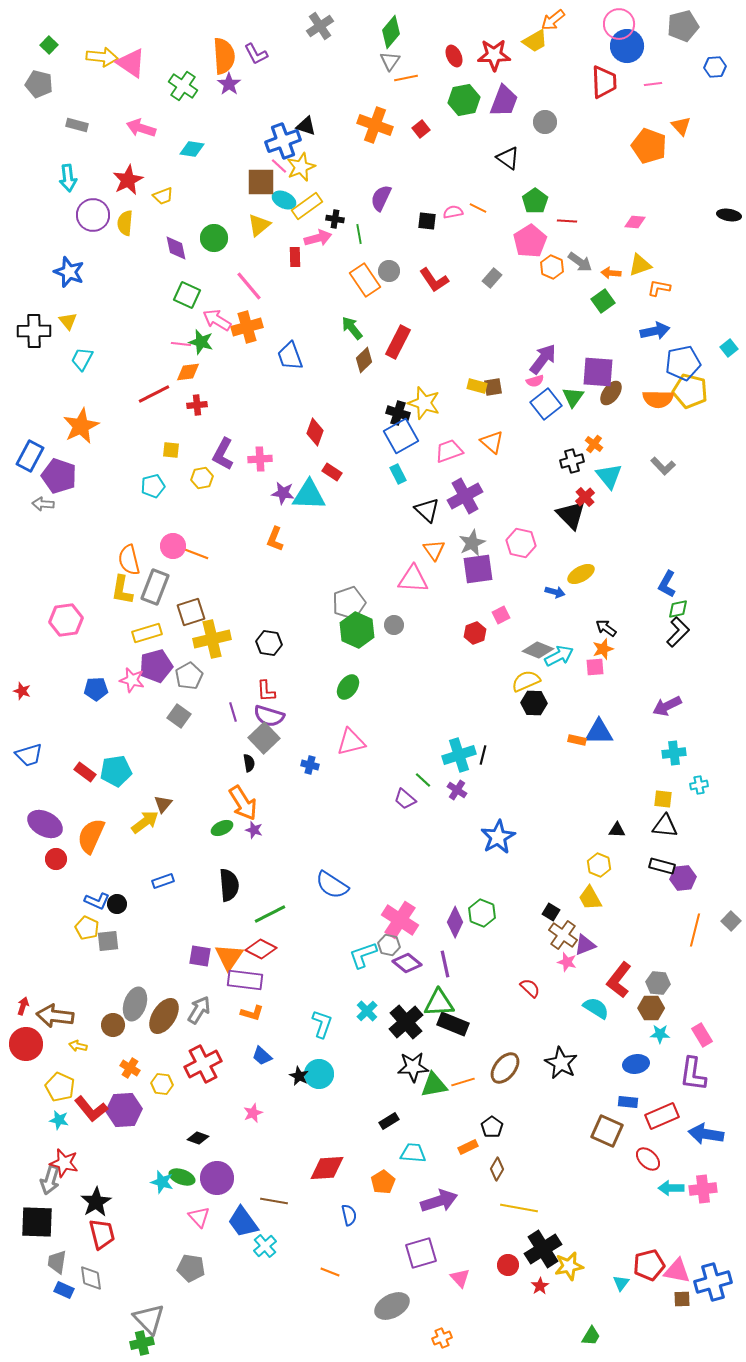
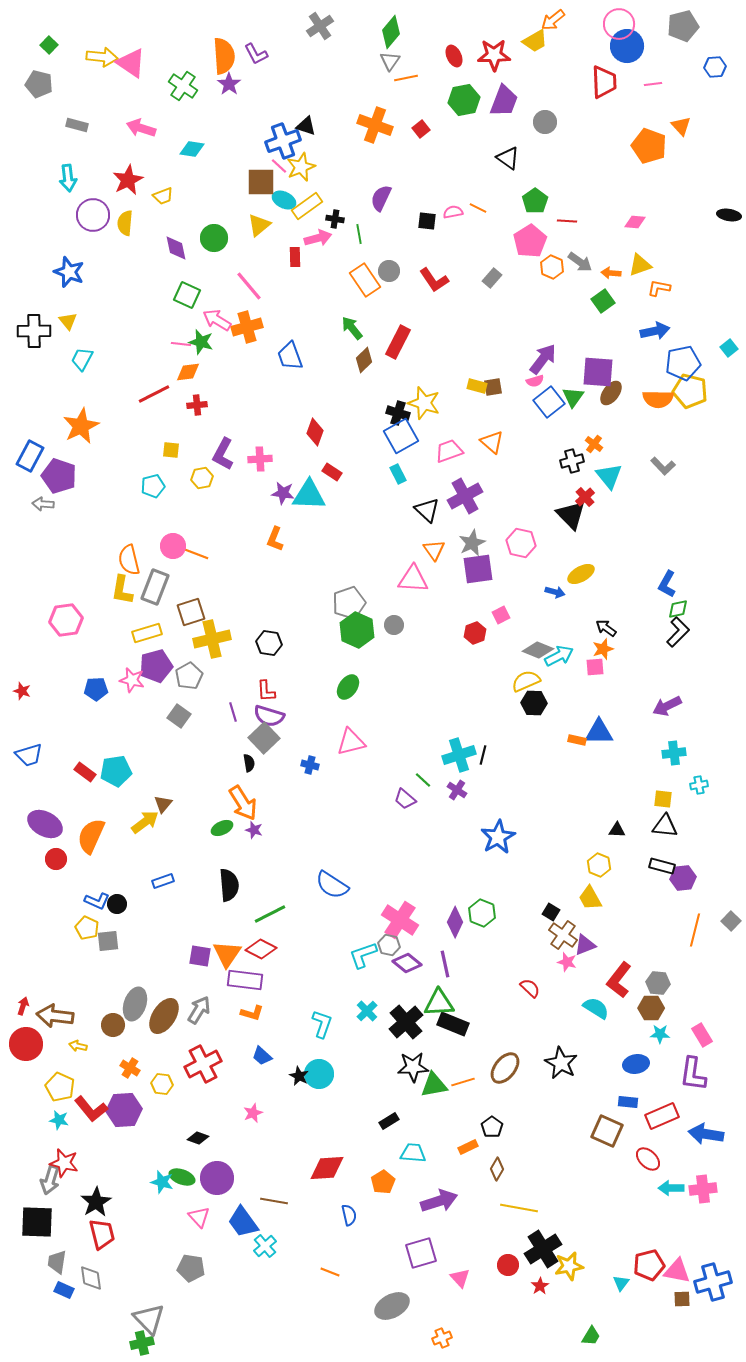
blue square at (546, 404): moved 3 px right, 2 px up
orange triangle at (229, 957): moved 2 px left, 3 px up
